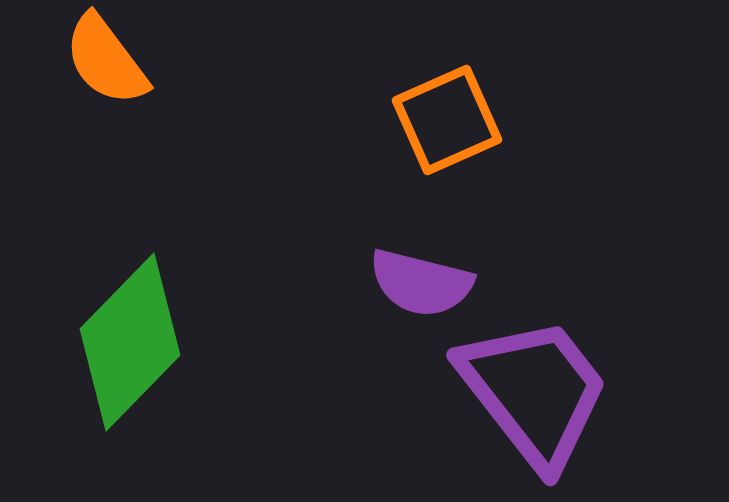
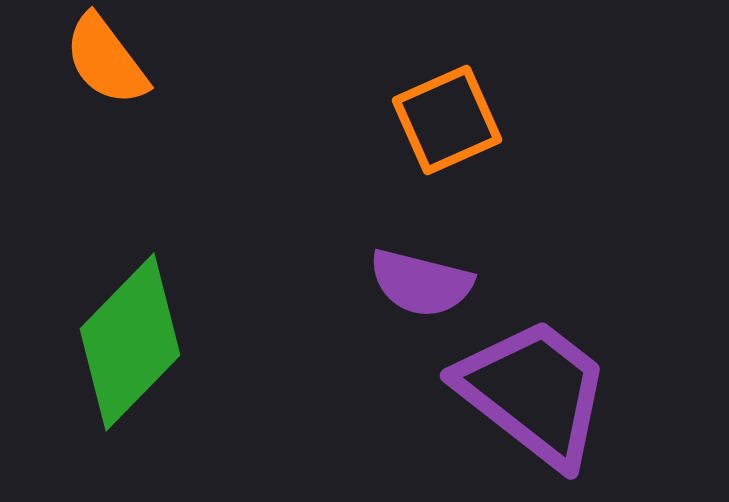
purple trapezoid: rotated 14 degrees counterclockwise
